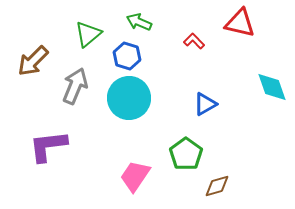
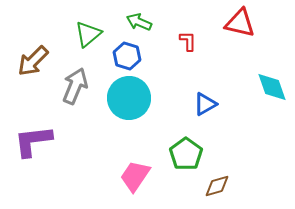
red L-shape: moved 6 px left; rotated 45 degrees clockwise
purple L-shape: moved 15 px left, 5 px up
